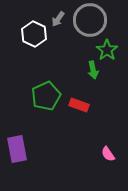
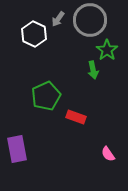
red rectangle: moved 3 px left, 12 px down
